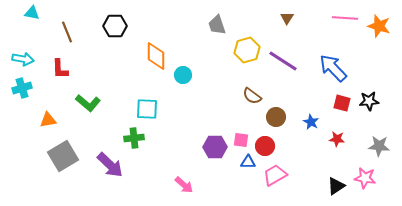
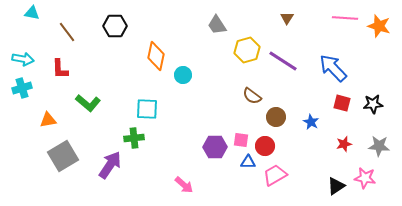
gray trapezoid: rotated 15 degrees counterclockwise
brown line: rotated 15 degrees counterclockwise
orange diamond: rotated 12 degrees clockwise
black star: moved 4 px right, 3 px down
red star: moved 7 px right, 5 px down; rotated 21 degrees counterclockwise
purple arrow: rotated 100 degrees counterclockwise
